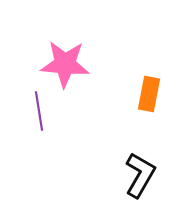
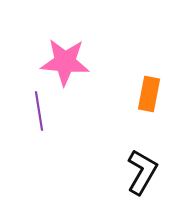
pink star: moved 2 px up
black L-shape: moved 2 px right, 3 px up
